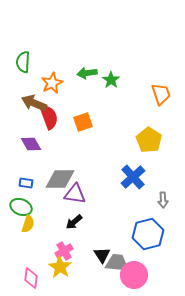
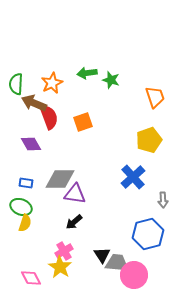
green semicircle: moved 7 px left, 22 px down
green star: rotated 18 degrees counterclockwise
orange trapezoid: moved 6 px left, 3 px down
yellow pentagon: rotated 20 degrees clockwise
yellow semicircle: moved 3 px left, 1 px up
pink diamond: rotated 35 degrees counterclockwise
